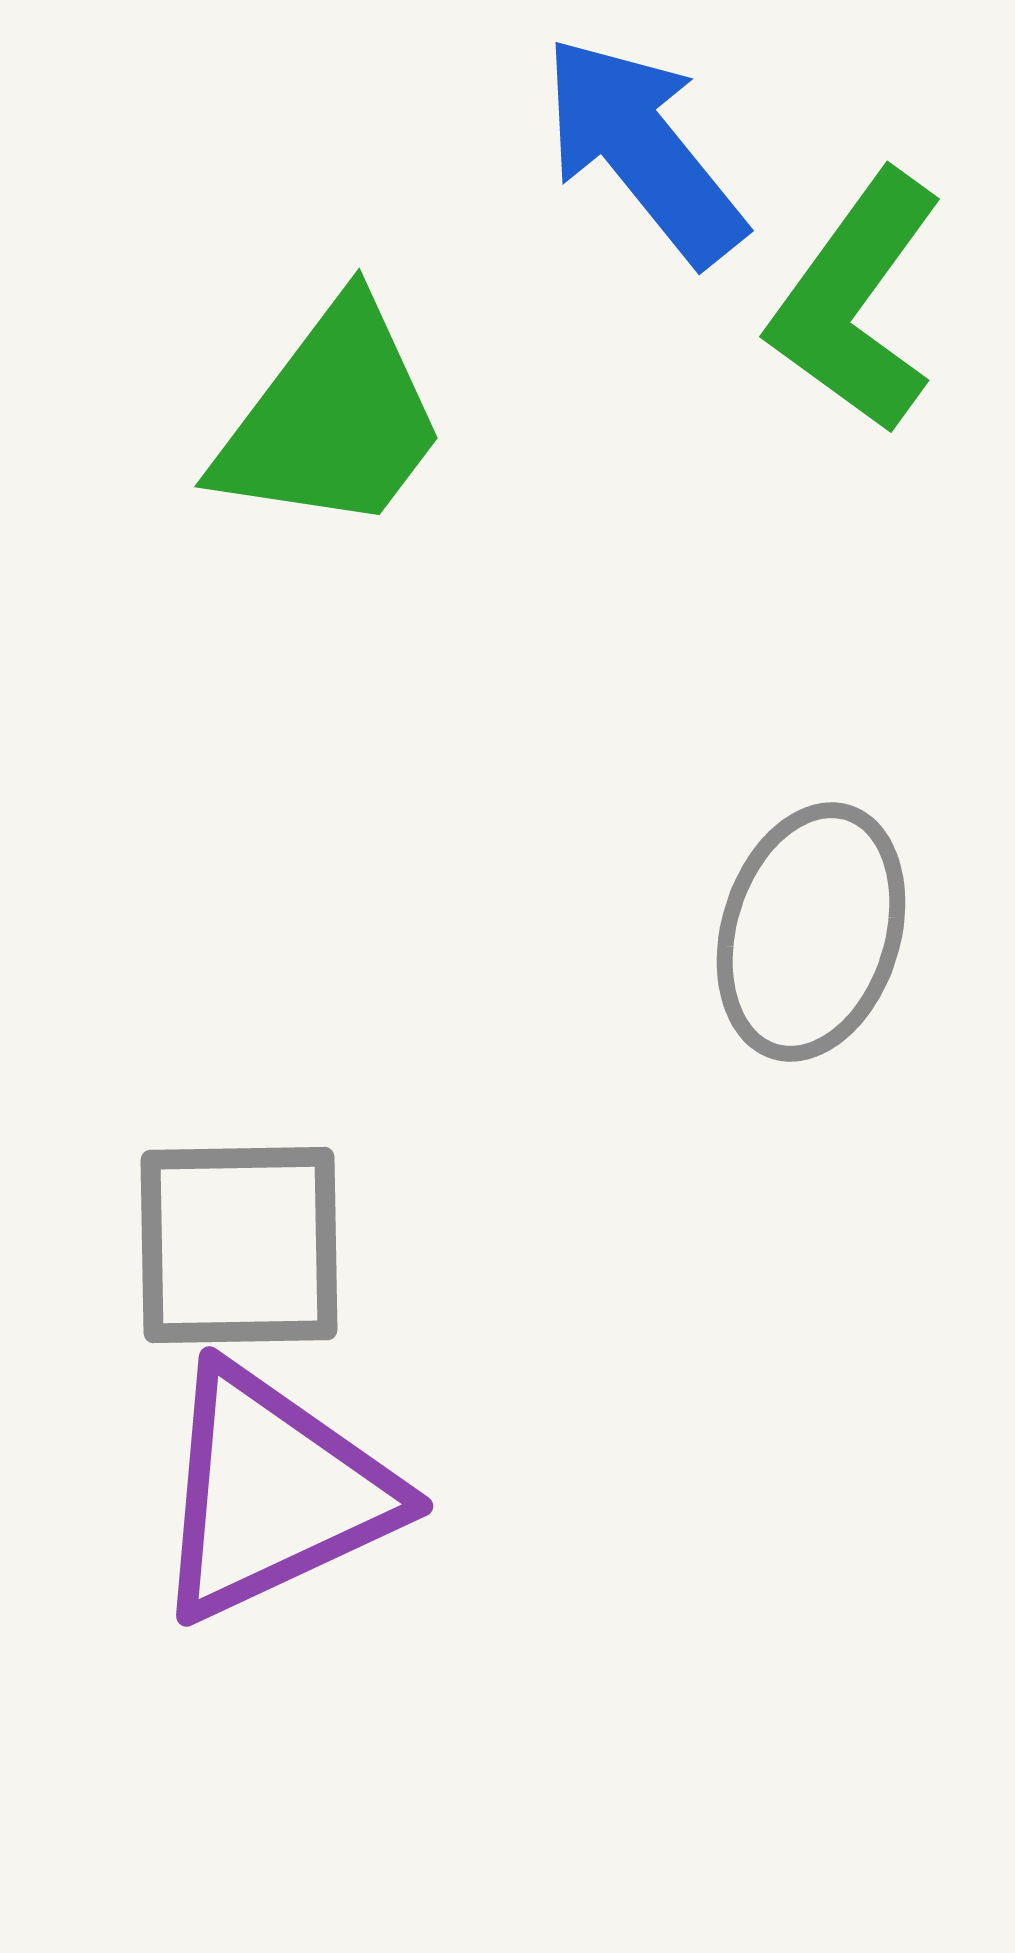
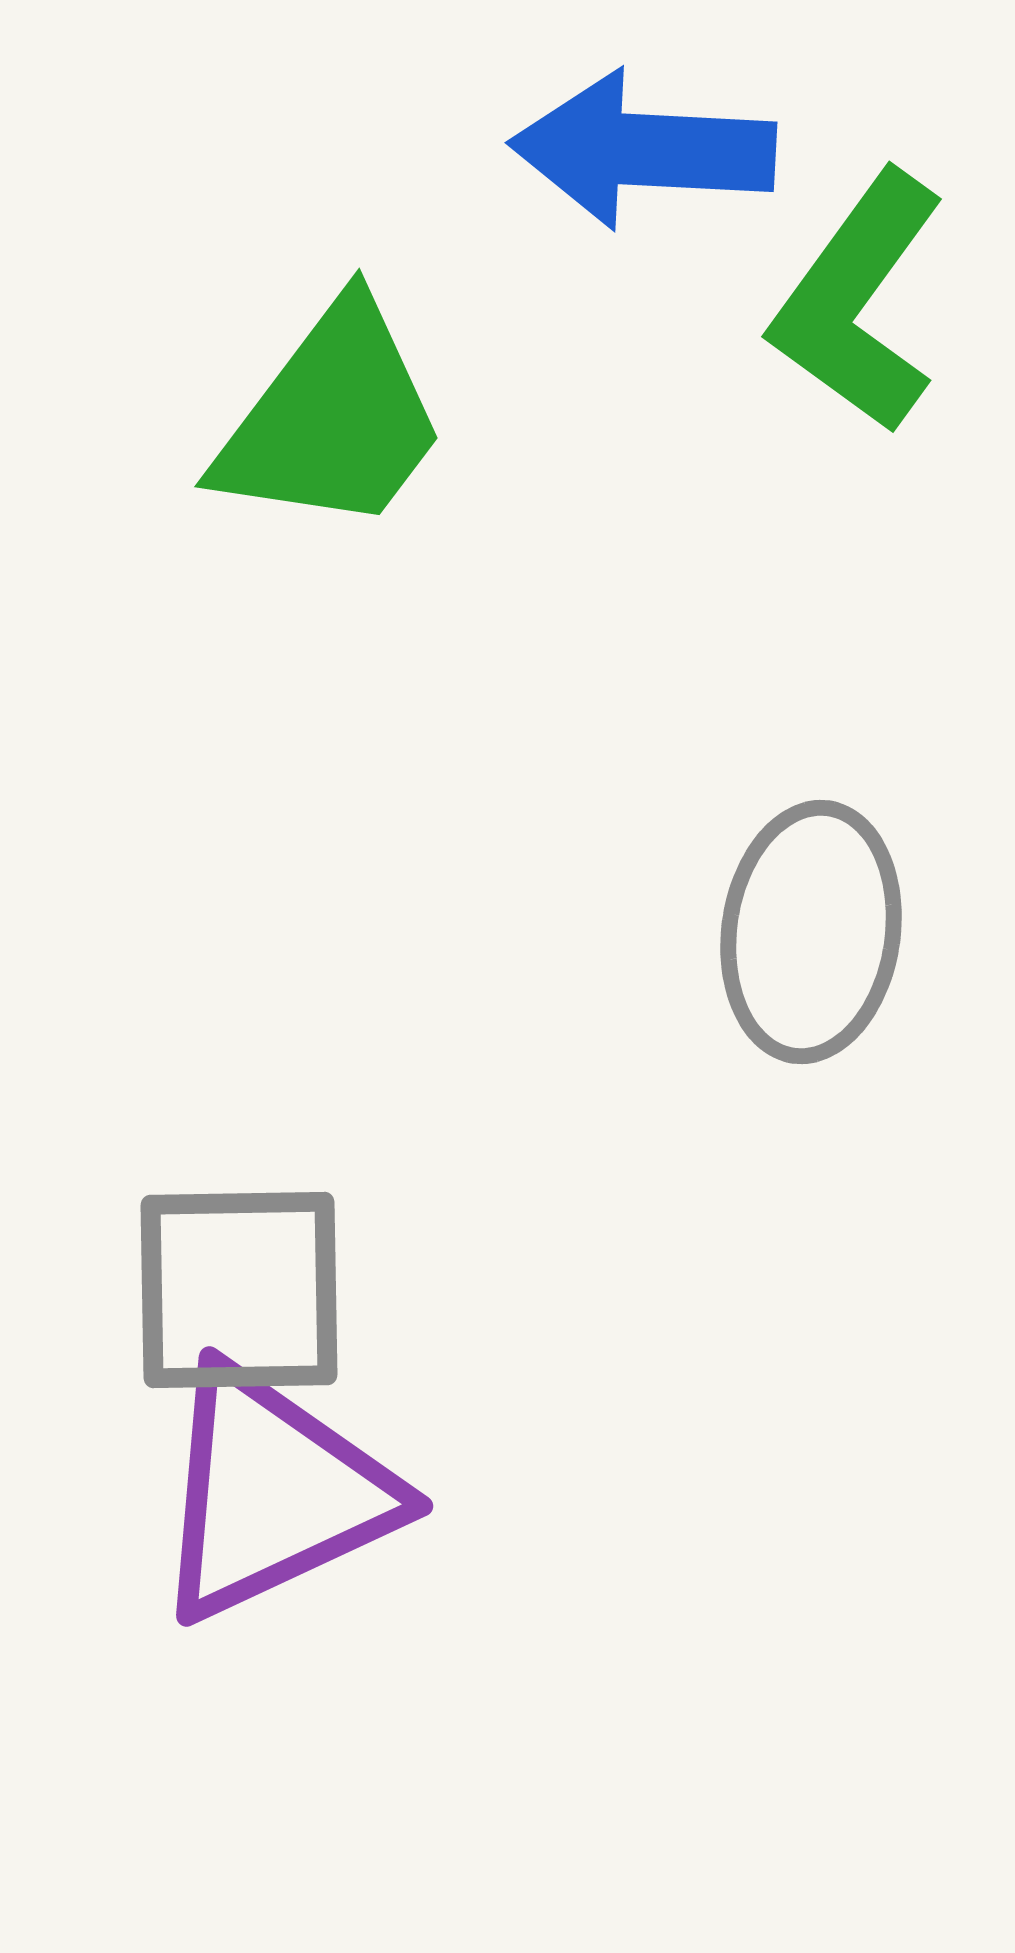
blue arrow: rotated 48 degrees counterclockwise
green L-shape: moved 2 px right
gray ellipse: rotated 9 degrees counterclockwise
gray square: moved 45 px down
